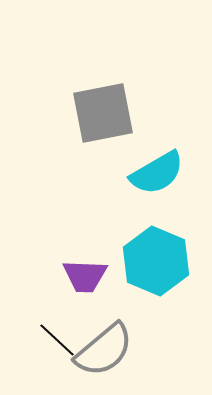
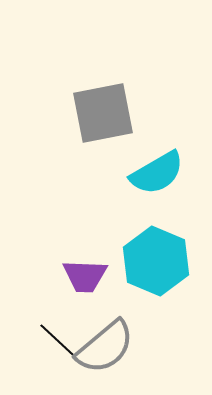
gray semicircle: moved 1 px right, 3 px up
